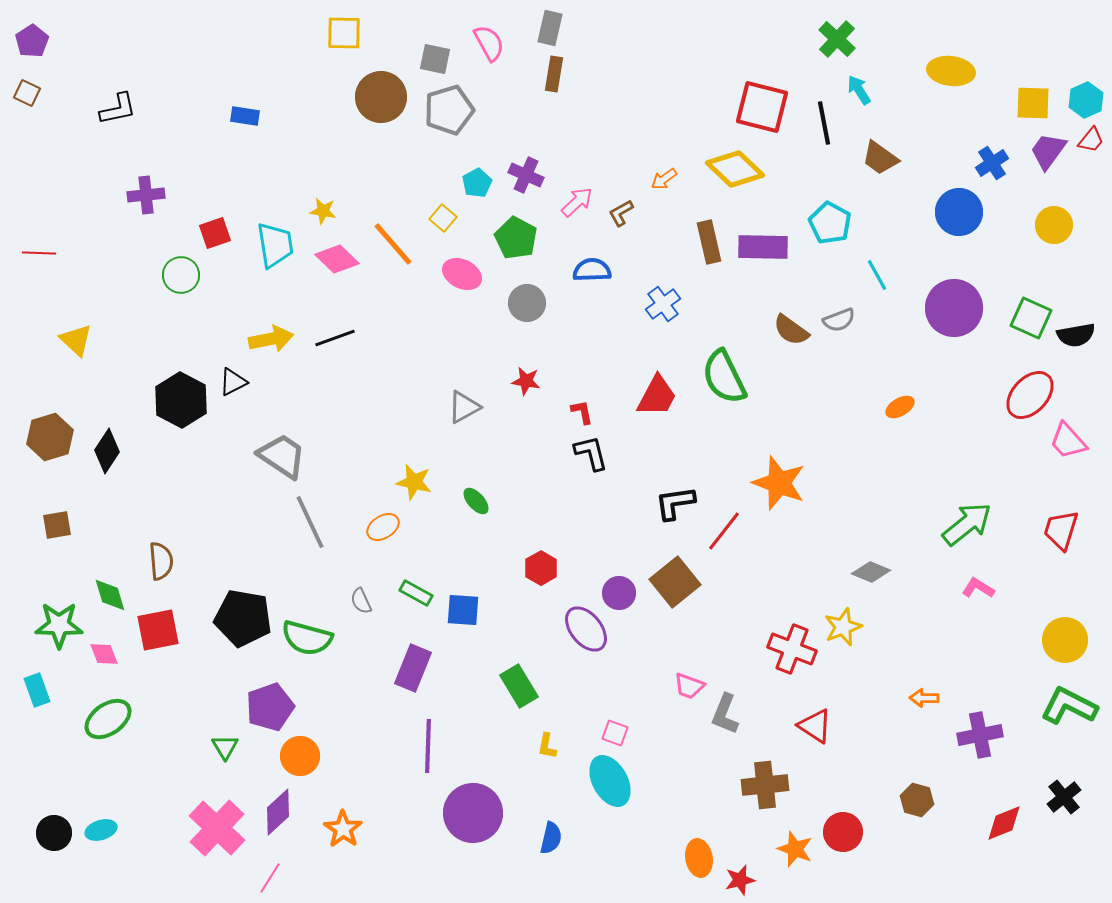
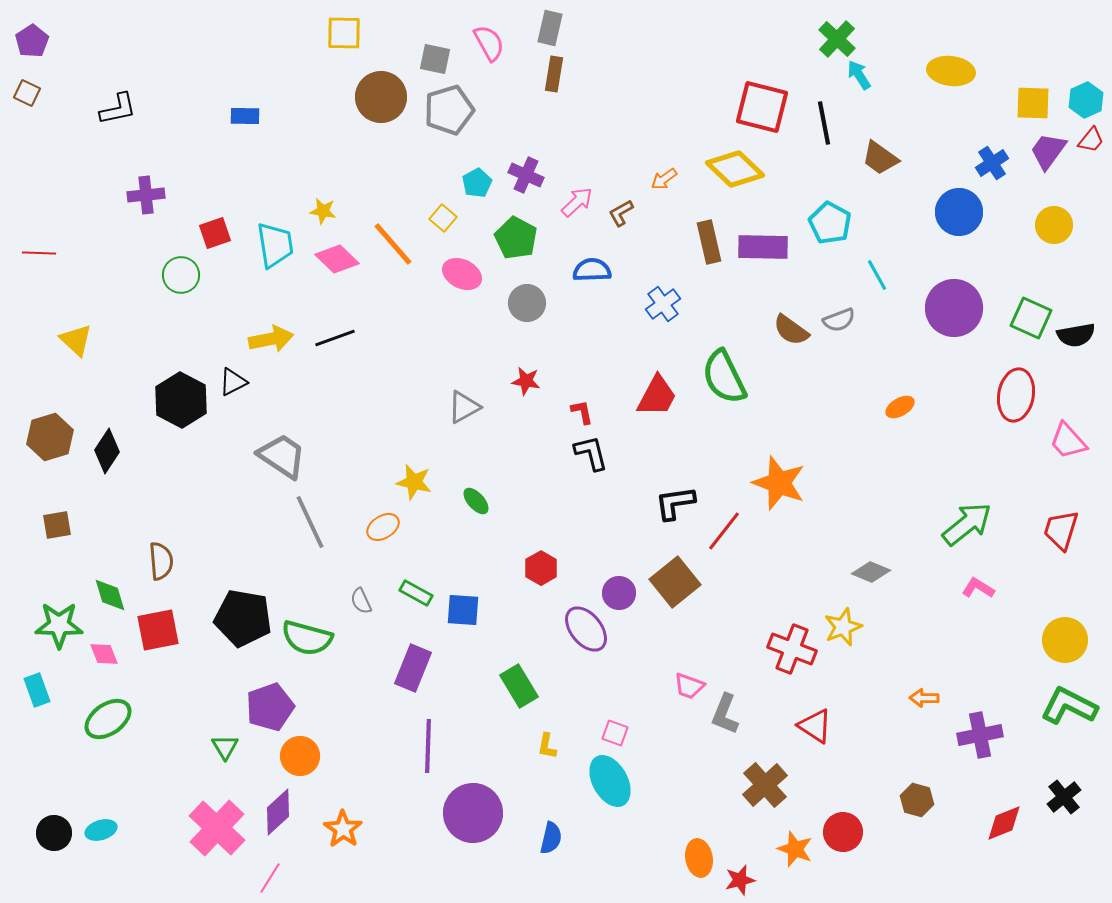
cyan arrow at (859, 90): moved 15 px up
blue rectangle at (245, 116): rotated 8 degrees counterclockwise
red ellipse at (1030, 395): moved 14 px left; rotated 33 degrees counterclockwise
brown cross at (765, 785): rotated 36 degrees counterclockwise
